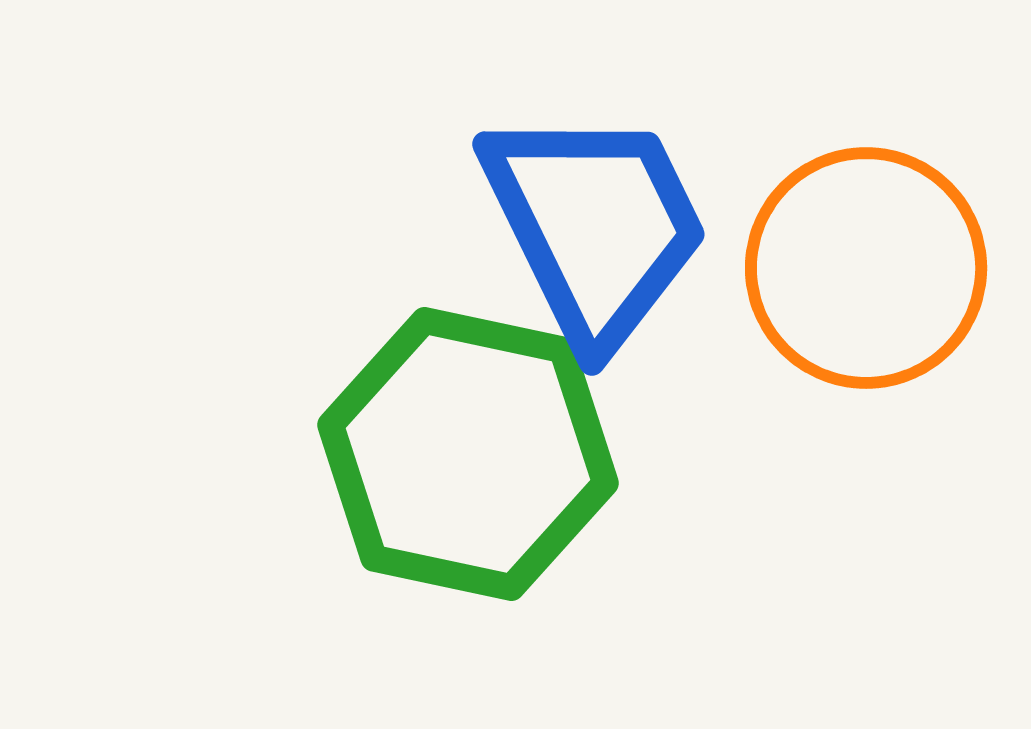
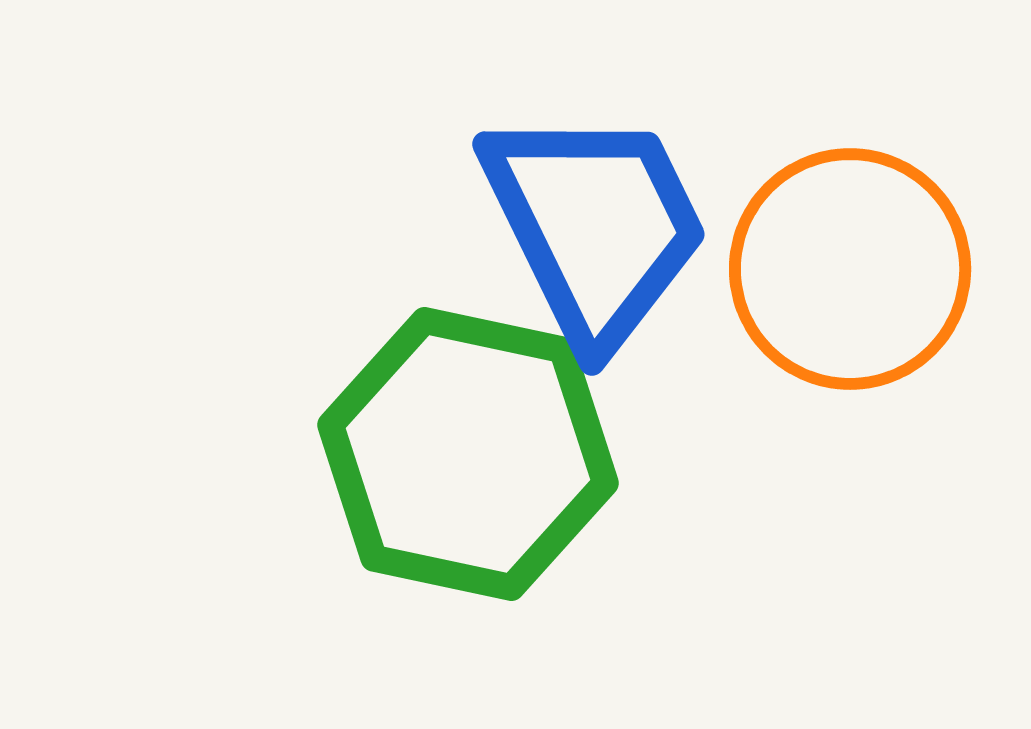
orange circle: moved 16 px left, 1 px down
